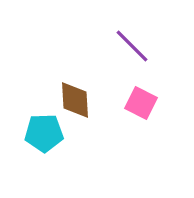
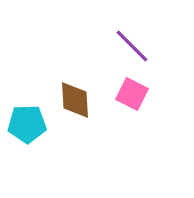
pink square: moved 9 px left, 9 px up
cyan pentagon: moved 17 px left, 9 px up
